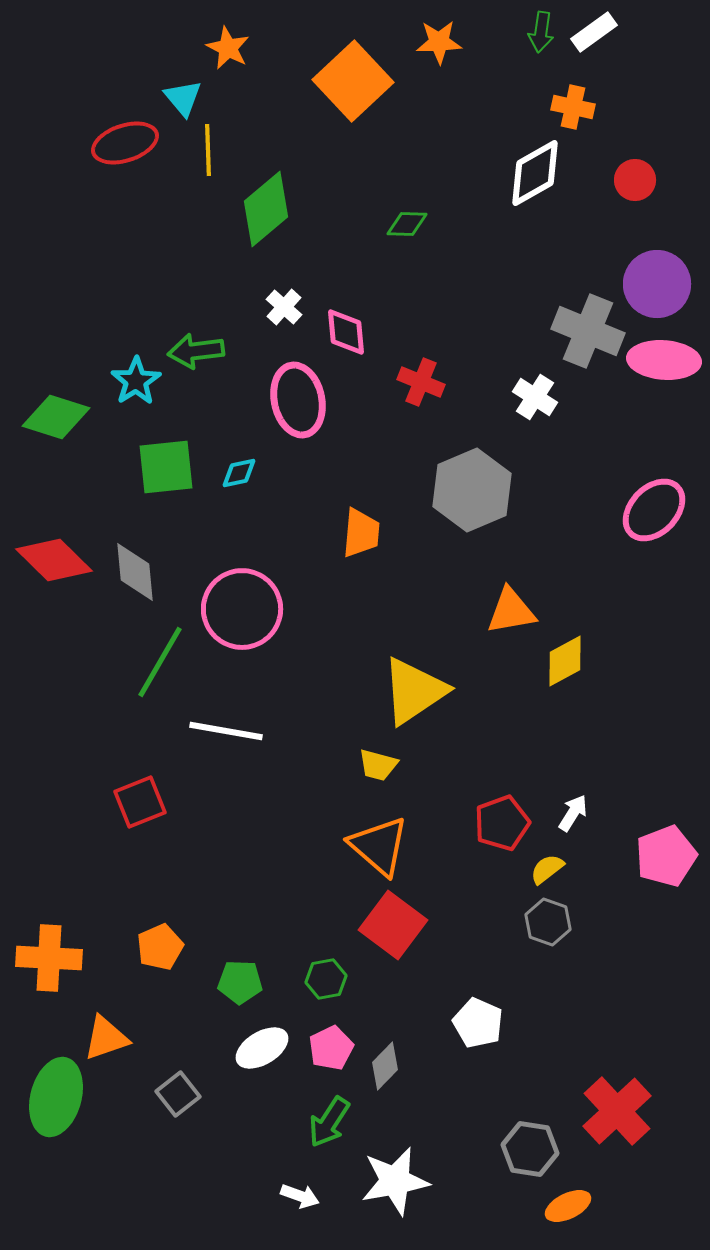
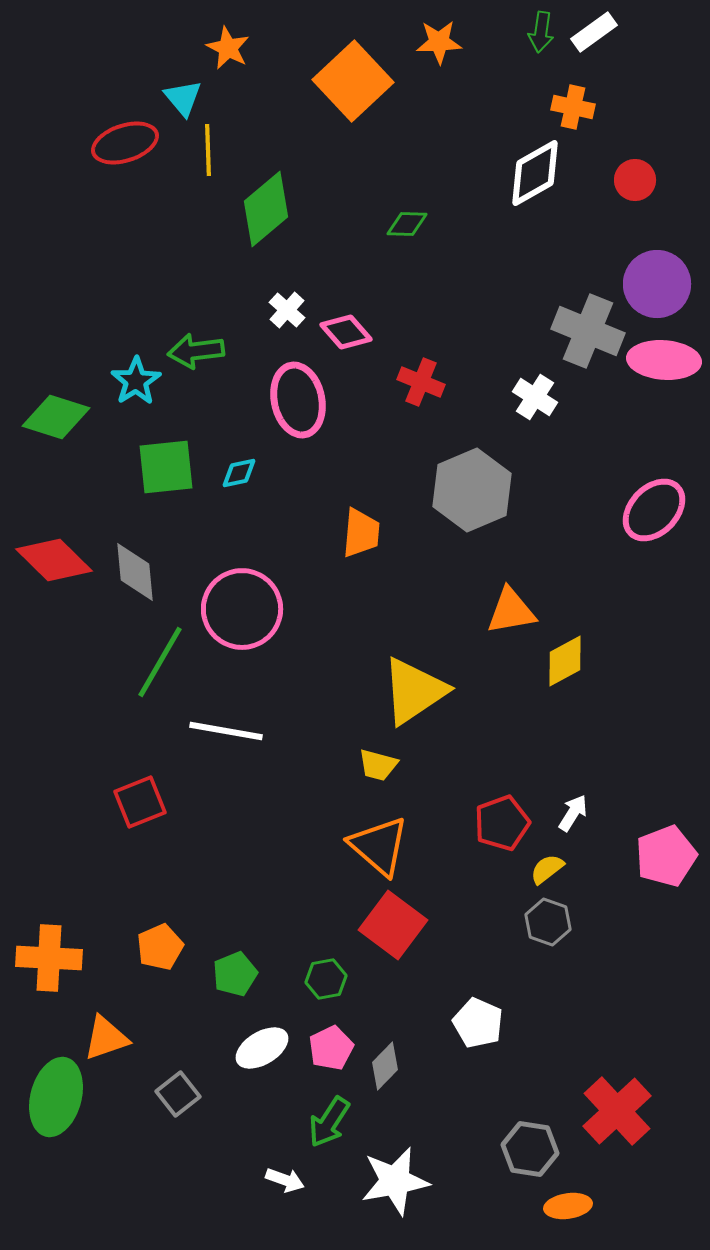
white cross at (284, 307): moved 3 px right, 3 px down
pink diamond at (346, 332): rotated 36 degrees counterclockwise
green pentagon at (240, 982): moved 5 px left, 8 px up; rotated 24 degrees counterclockwise
white arrow at (300, 1196): moved 15 px left, 16 px up
orange ellipse at (568, 1206): rotated 18 degrees clockwise
